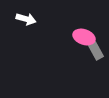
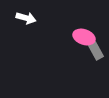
white arrow: moved 1 px up
